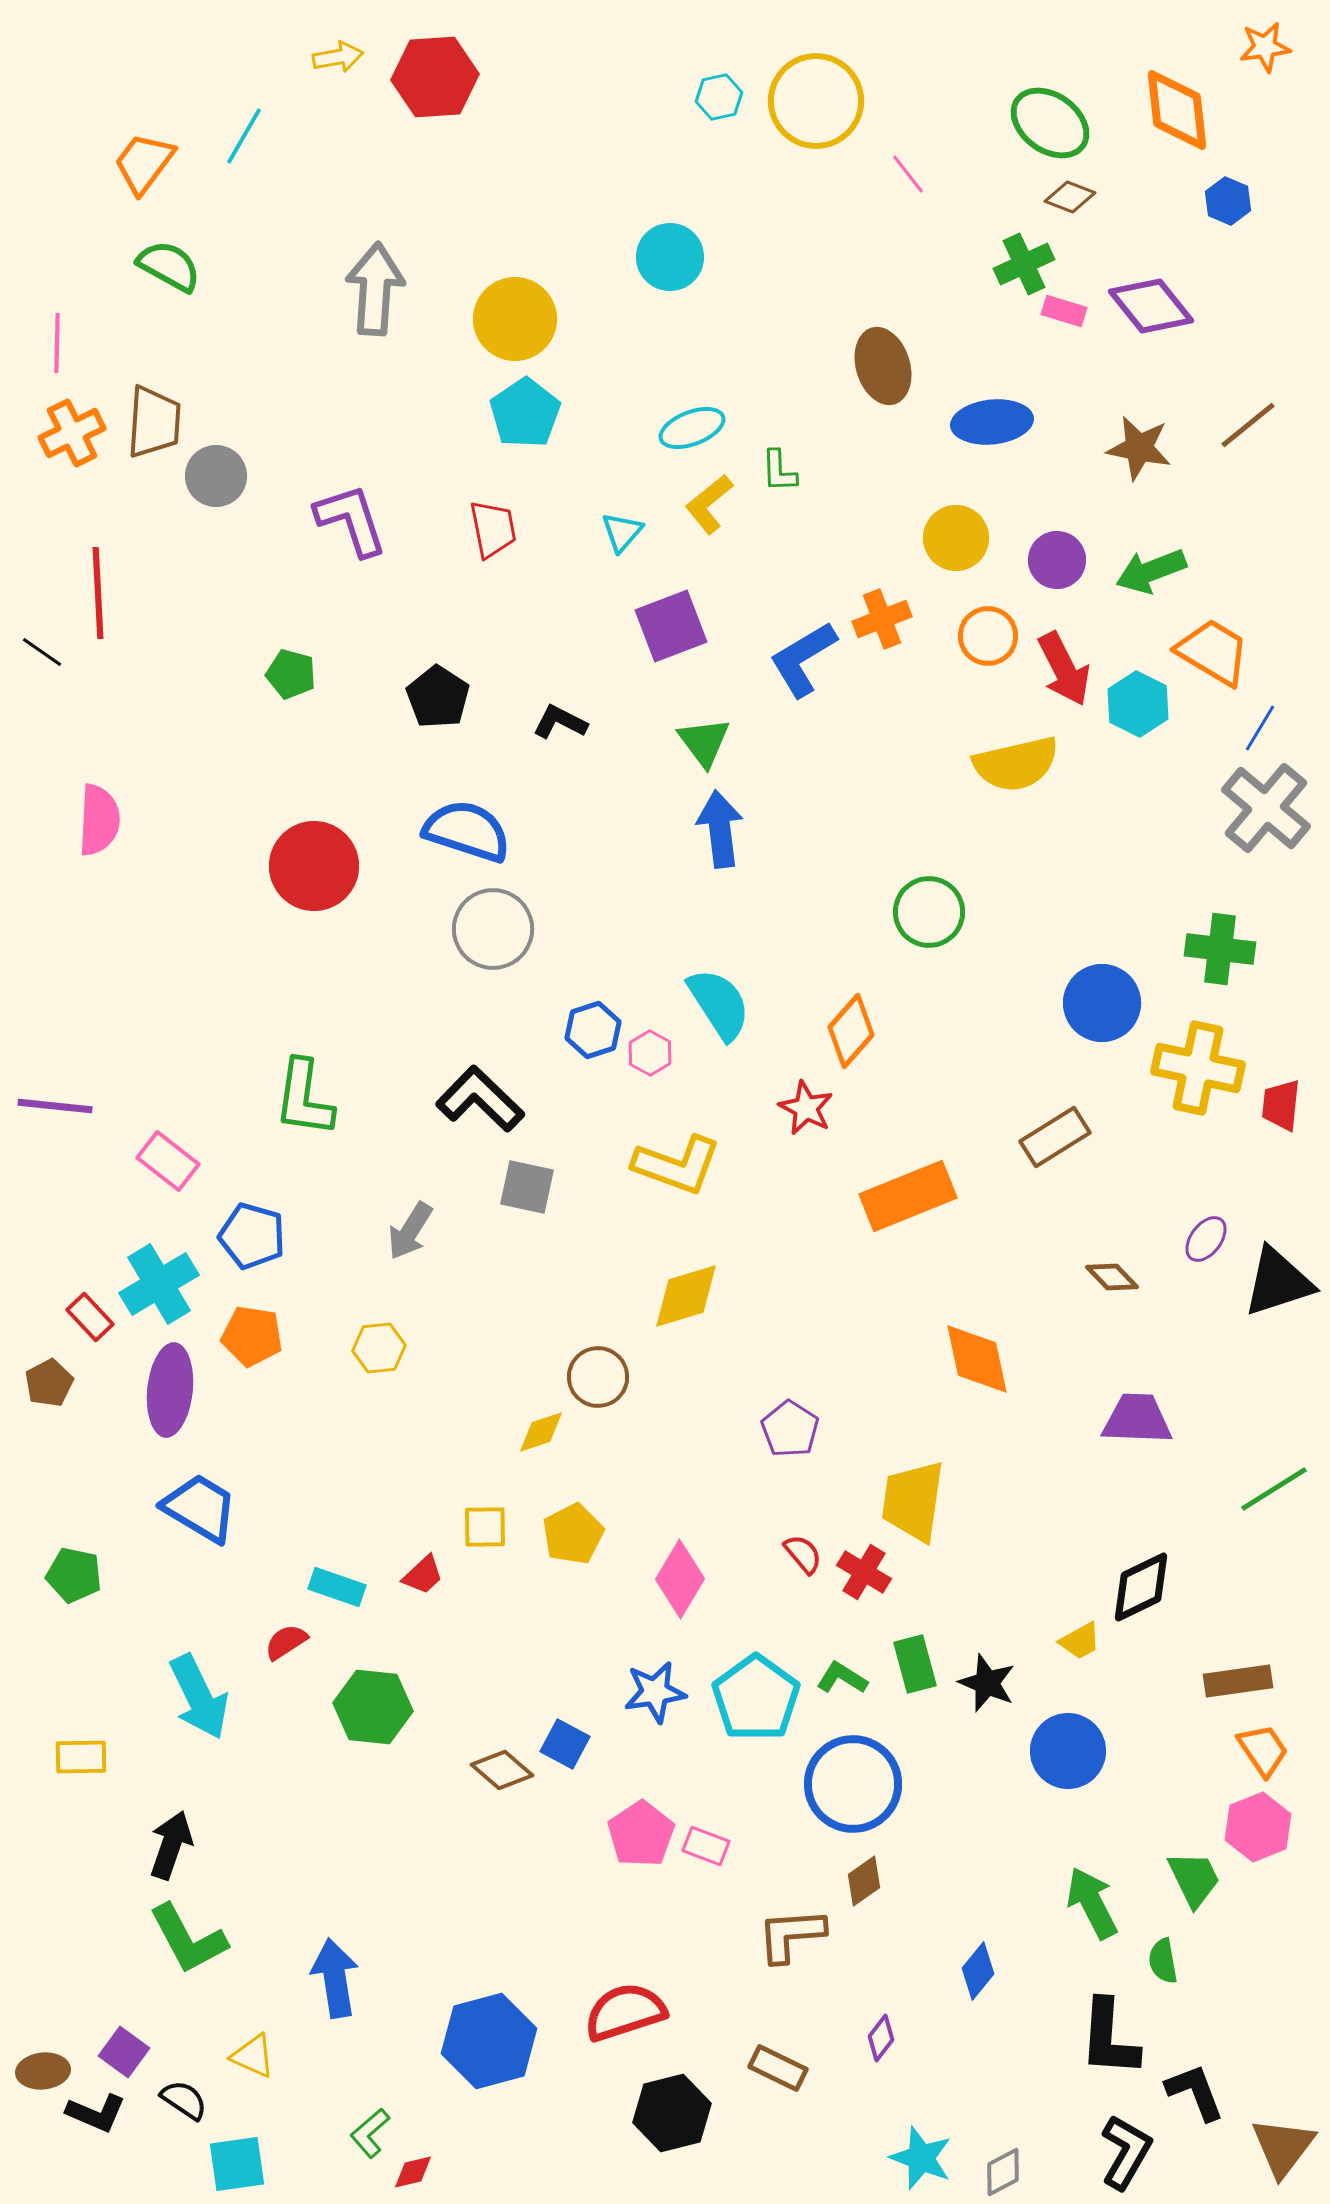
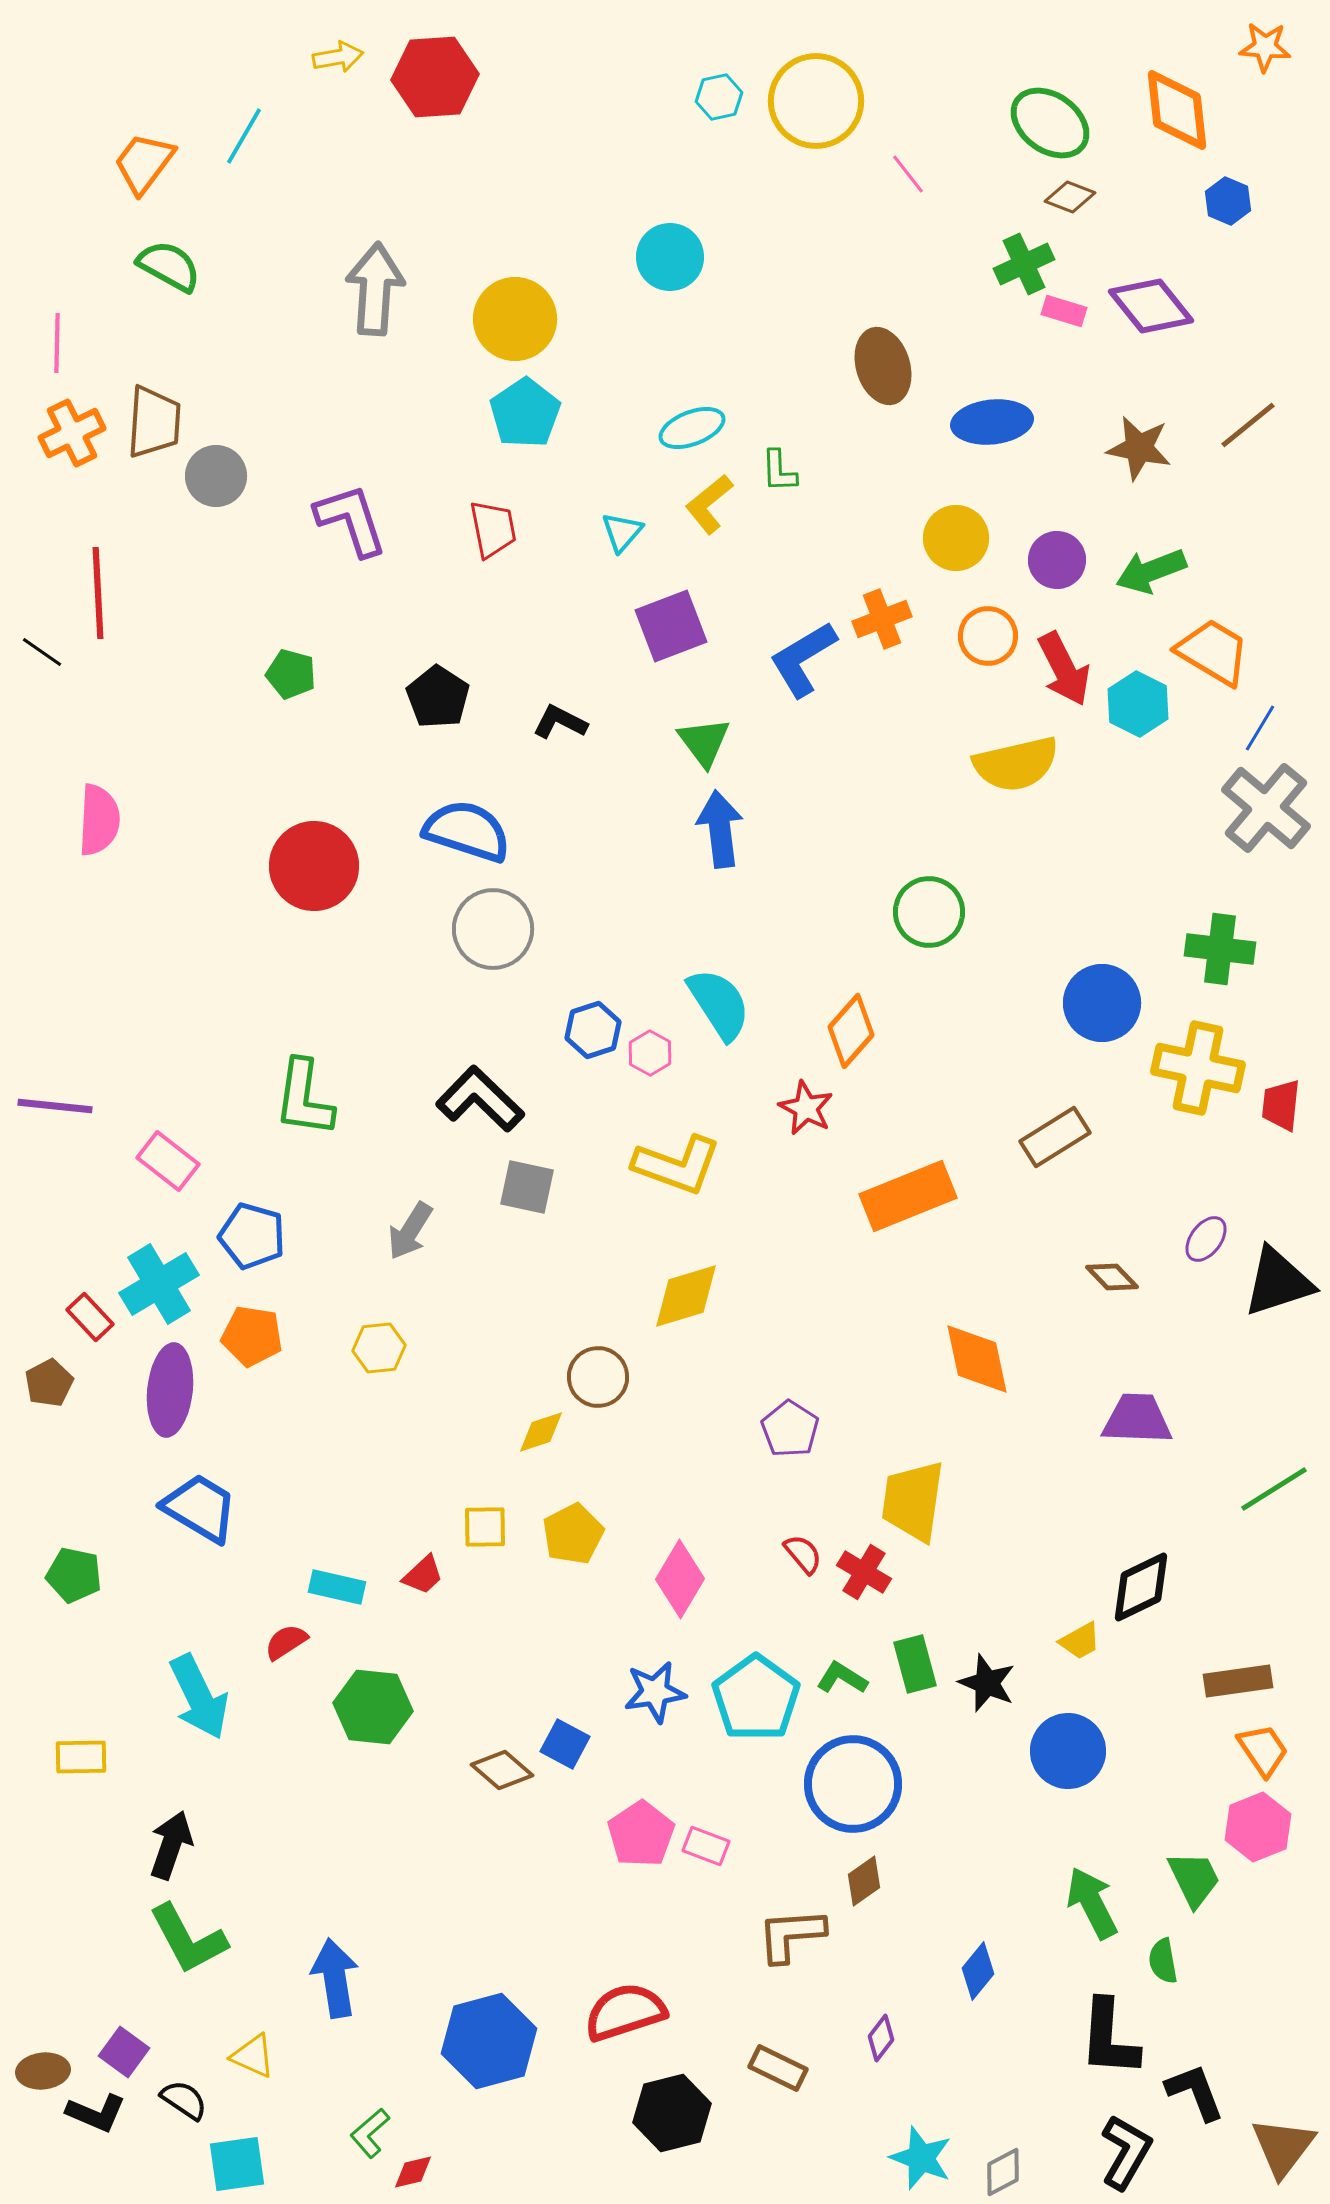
orange star at (1265, 47): rotated 12 degrees clockwise
cyan rectangle at (337, 1587): rotated 6 degrees counterclockwise
